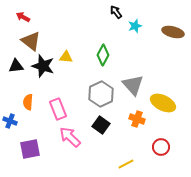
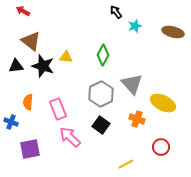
red arrow: moved 6 px up
gray triangle: moved 1 px left, 1 px up
blue cross: moved 1 px right, 1 px down
